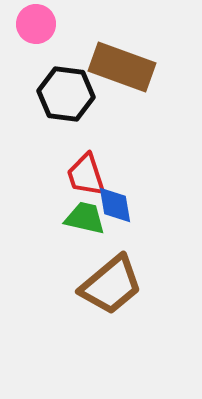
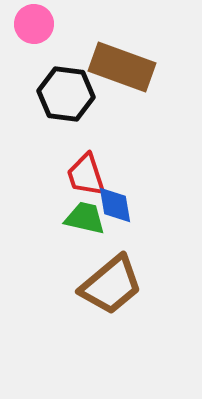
pink circle: moved 2 px left
